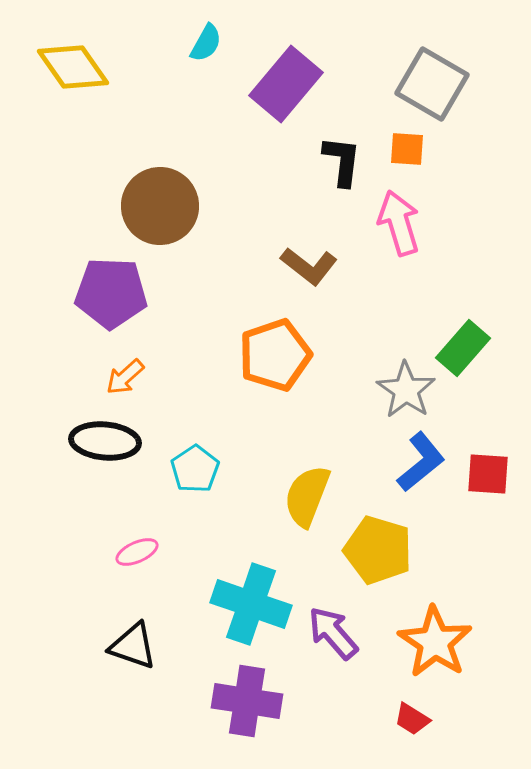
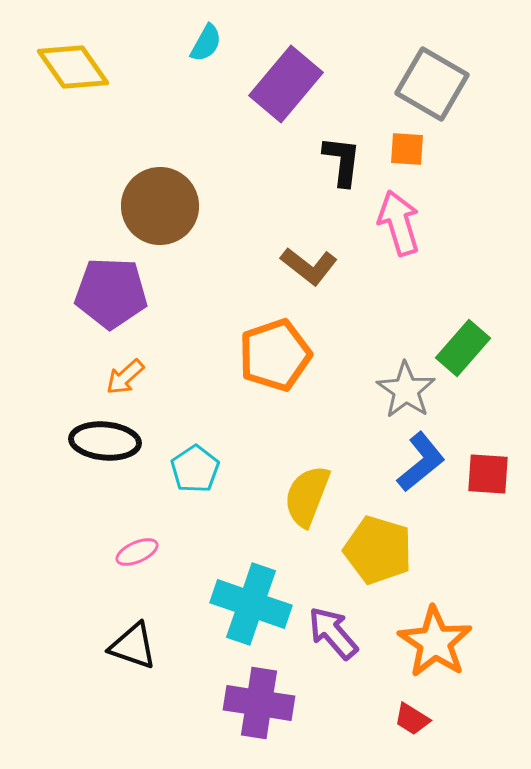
purple cross: moved 12 px right, 2 px down
